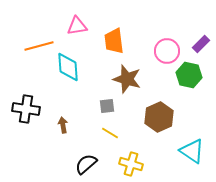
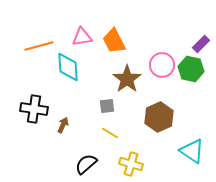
pink triangle: moved 5 px right, 11 px down
orange trapezoid: rotated 20 degrees counterclockwise
pink circle: moved 5 px left, 14 px down
green hexagon: moved 2 px right, 6 px up
brown star: rotated 20 degrees clockwise
black cross: moved 8 px right
brown arrow: rotated 35 degrees clockwise
